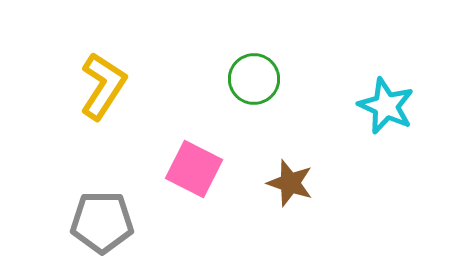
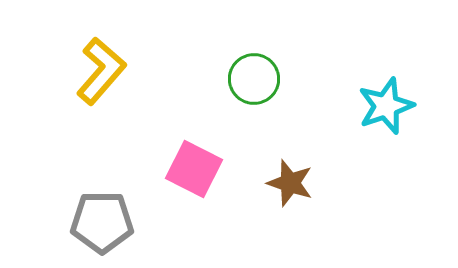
yellow L-shape: moved 2 px left, 15 px up; rotated 8 degrees clockwise
cyan star: rotated 28 degrees clockwise
